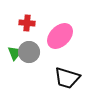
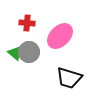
green triangle: rotated 28 degrees counterclockwise
black trapezoid: moved 2 px right
